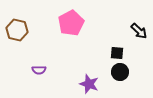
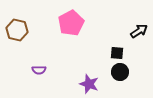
black arrow: rotated 78 degrees counterclockwise
